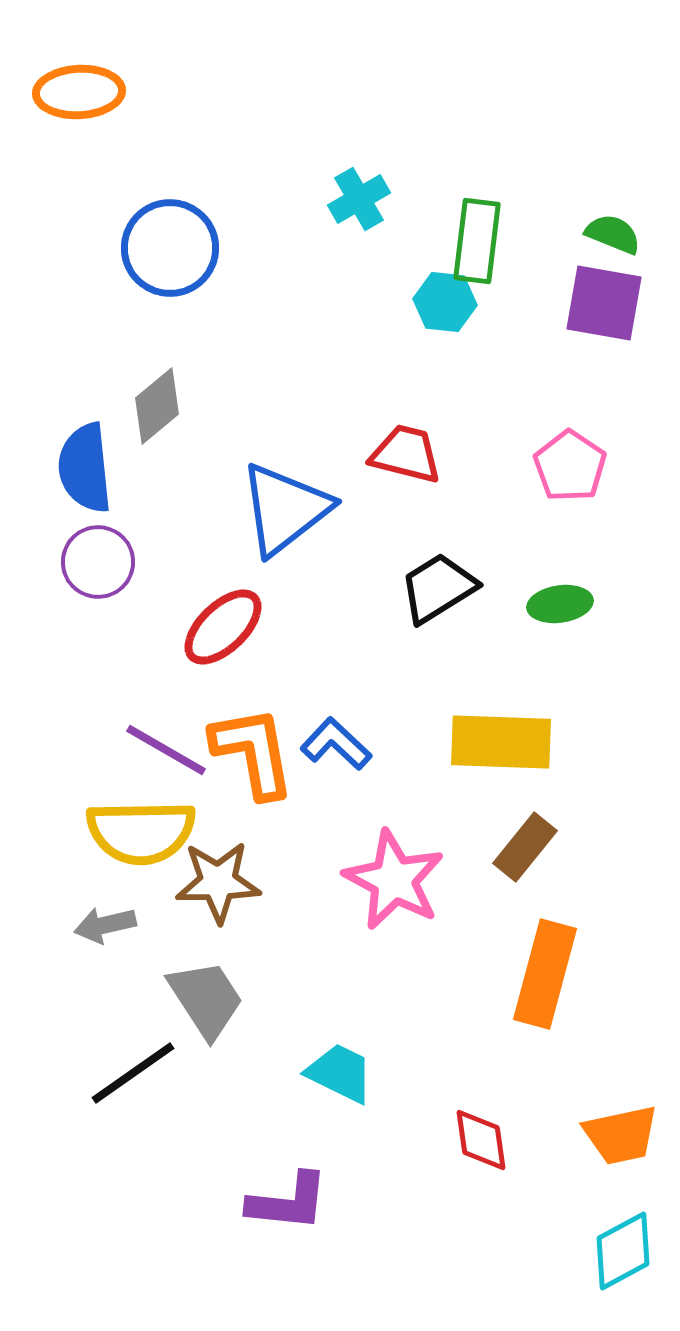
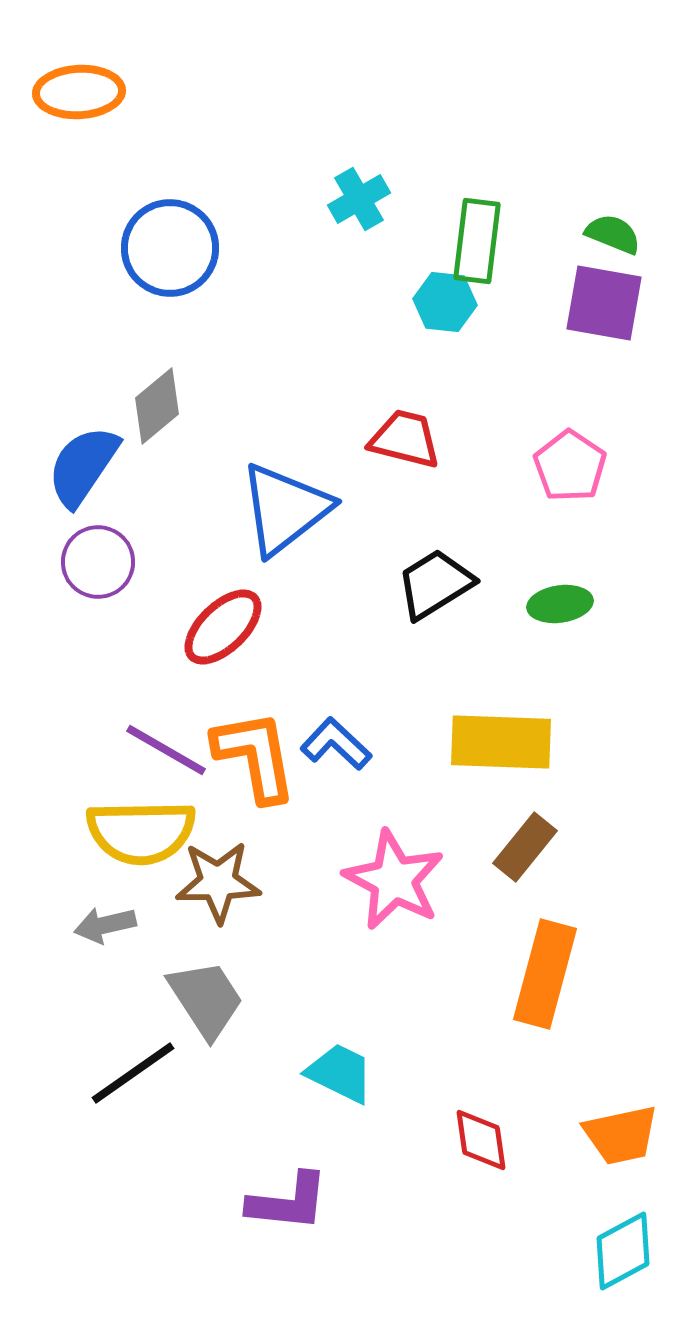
red trapezoid: moved 1 px left, 15 px up
blue semicircle: moved 2 px left, 2 px up; rotated 40 degrees clockwise
black trapezoid: moved 3 px left, 4 px up
orange L-shape: moved 2 px right, 4 px down
